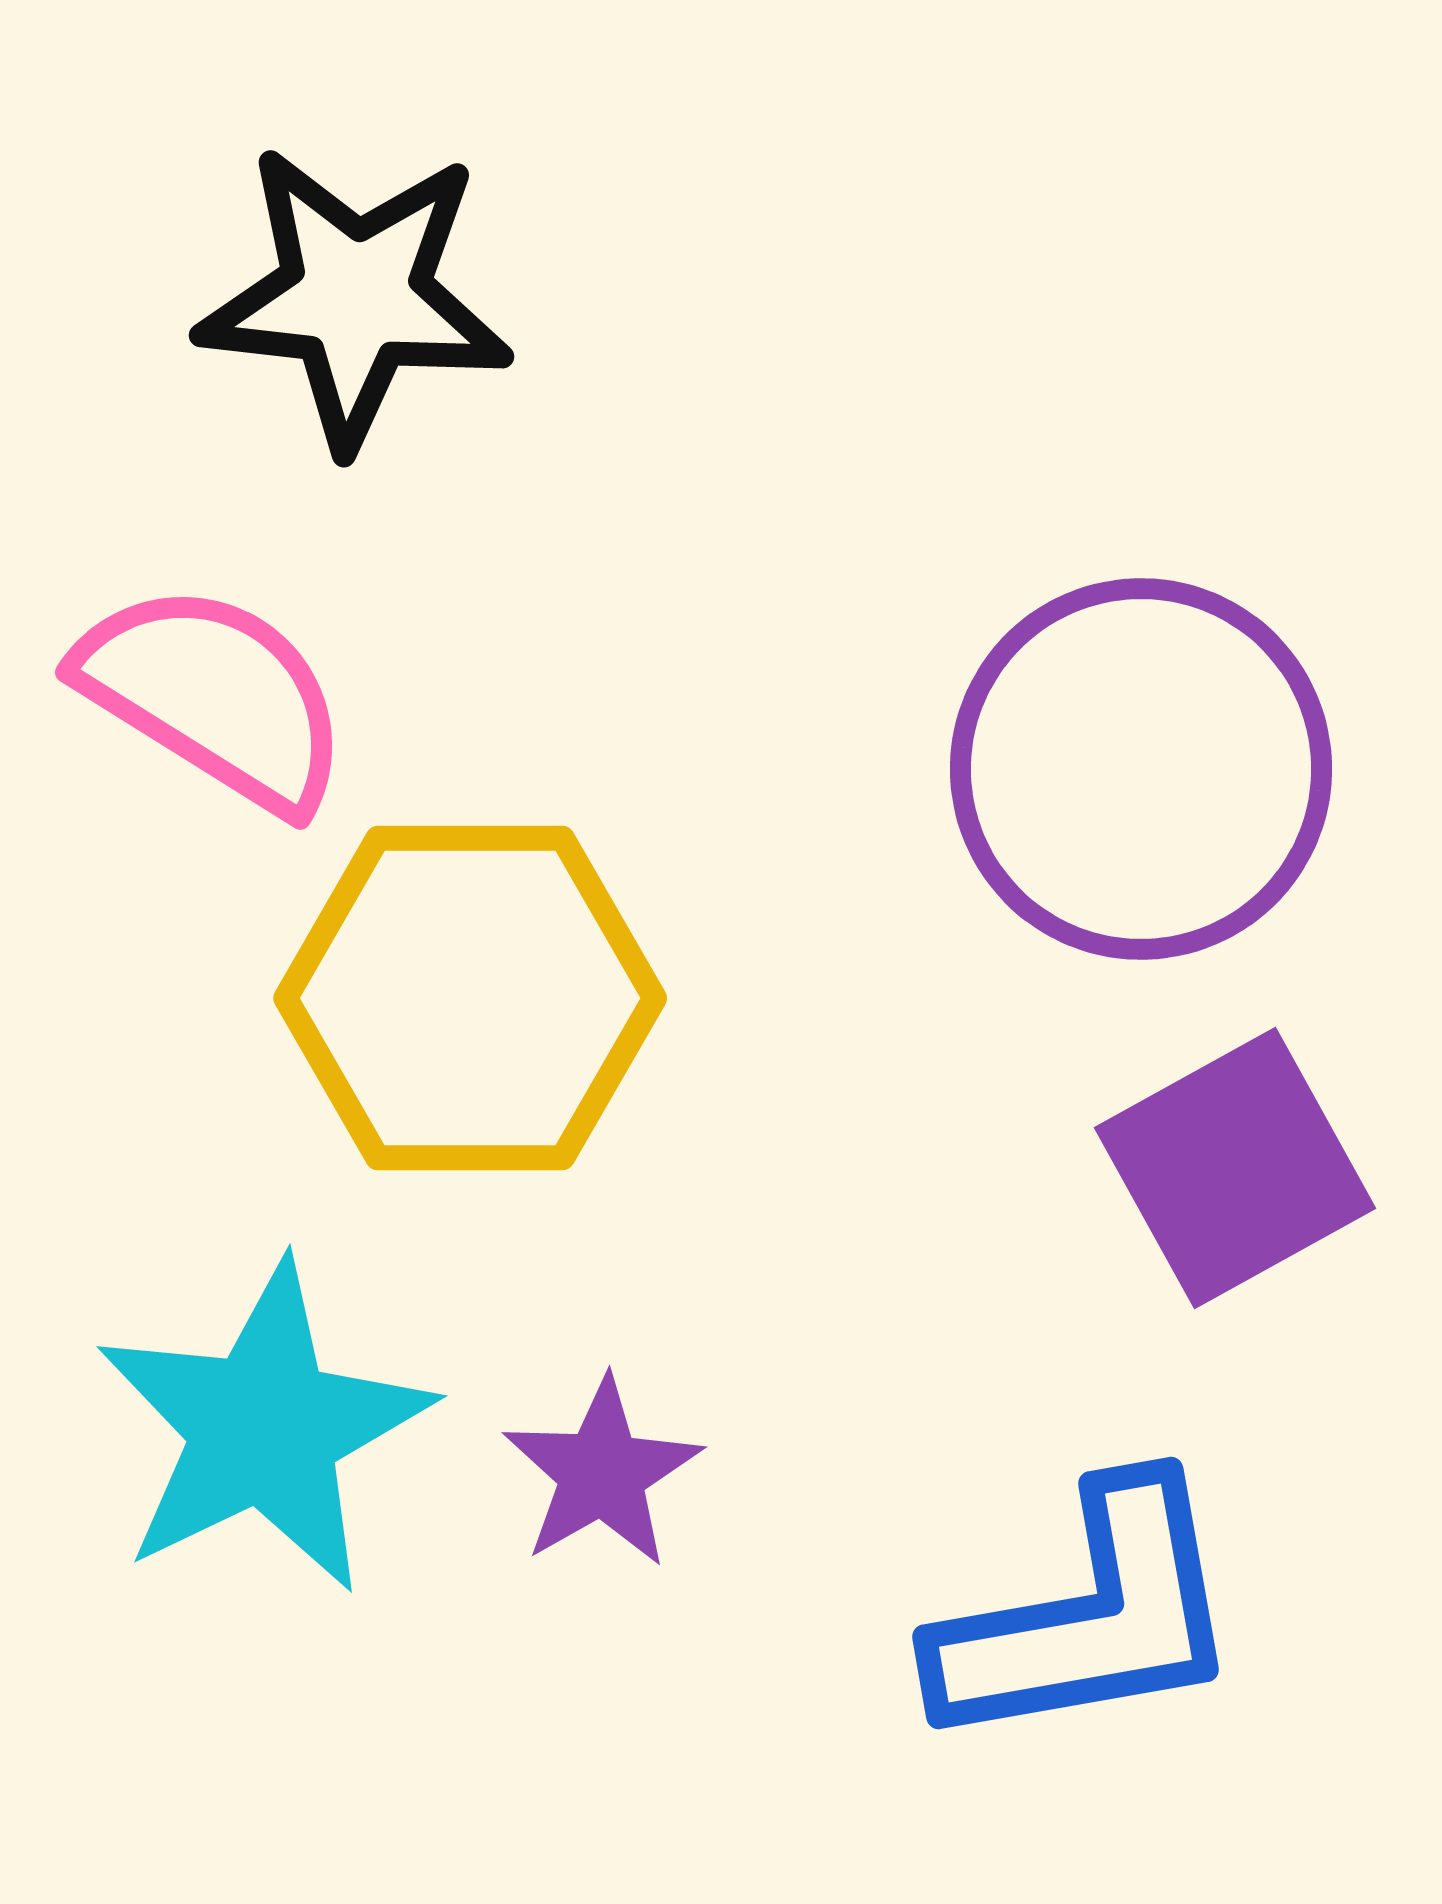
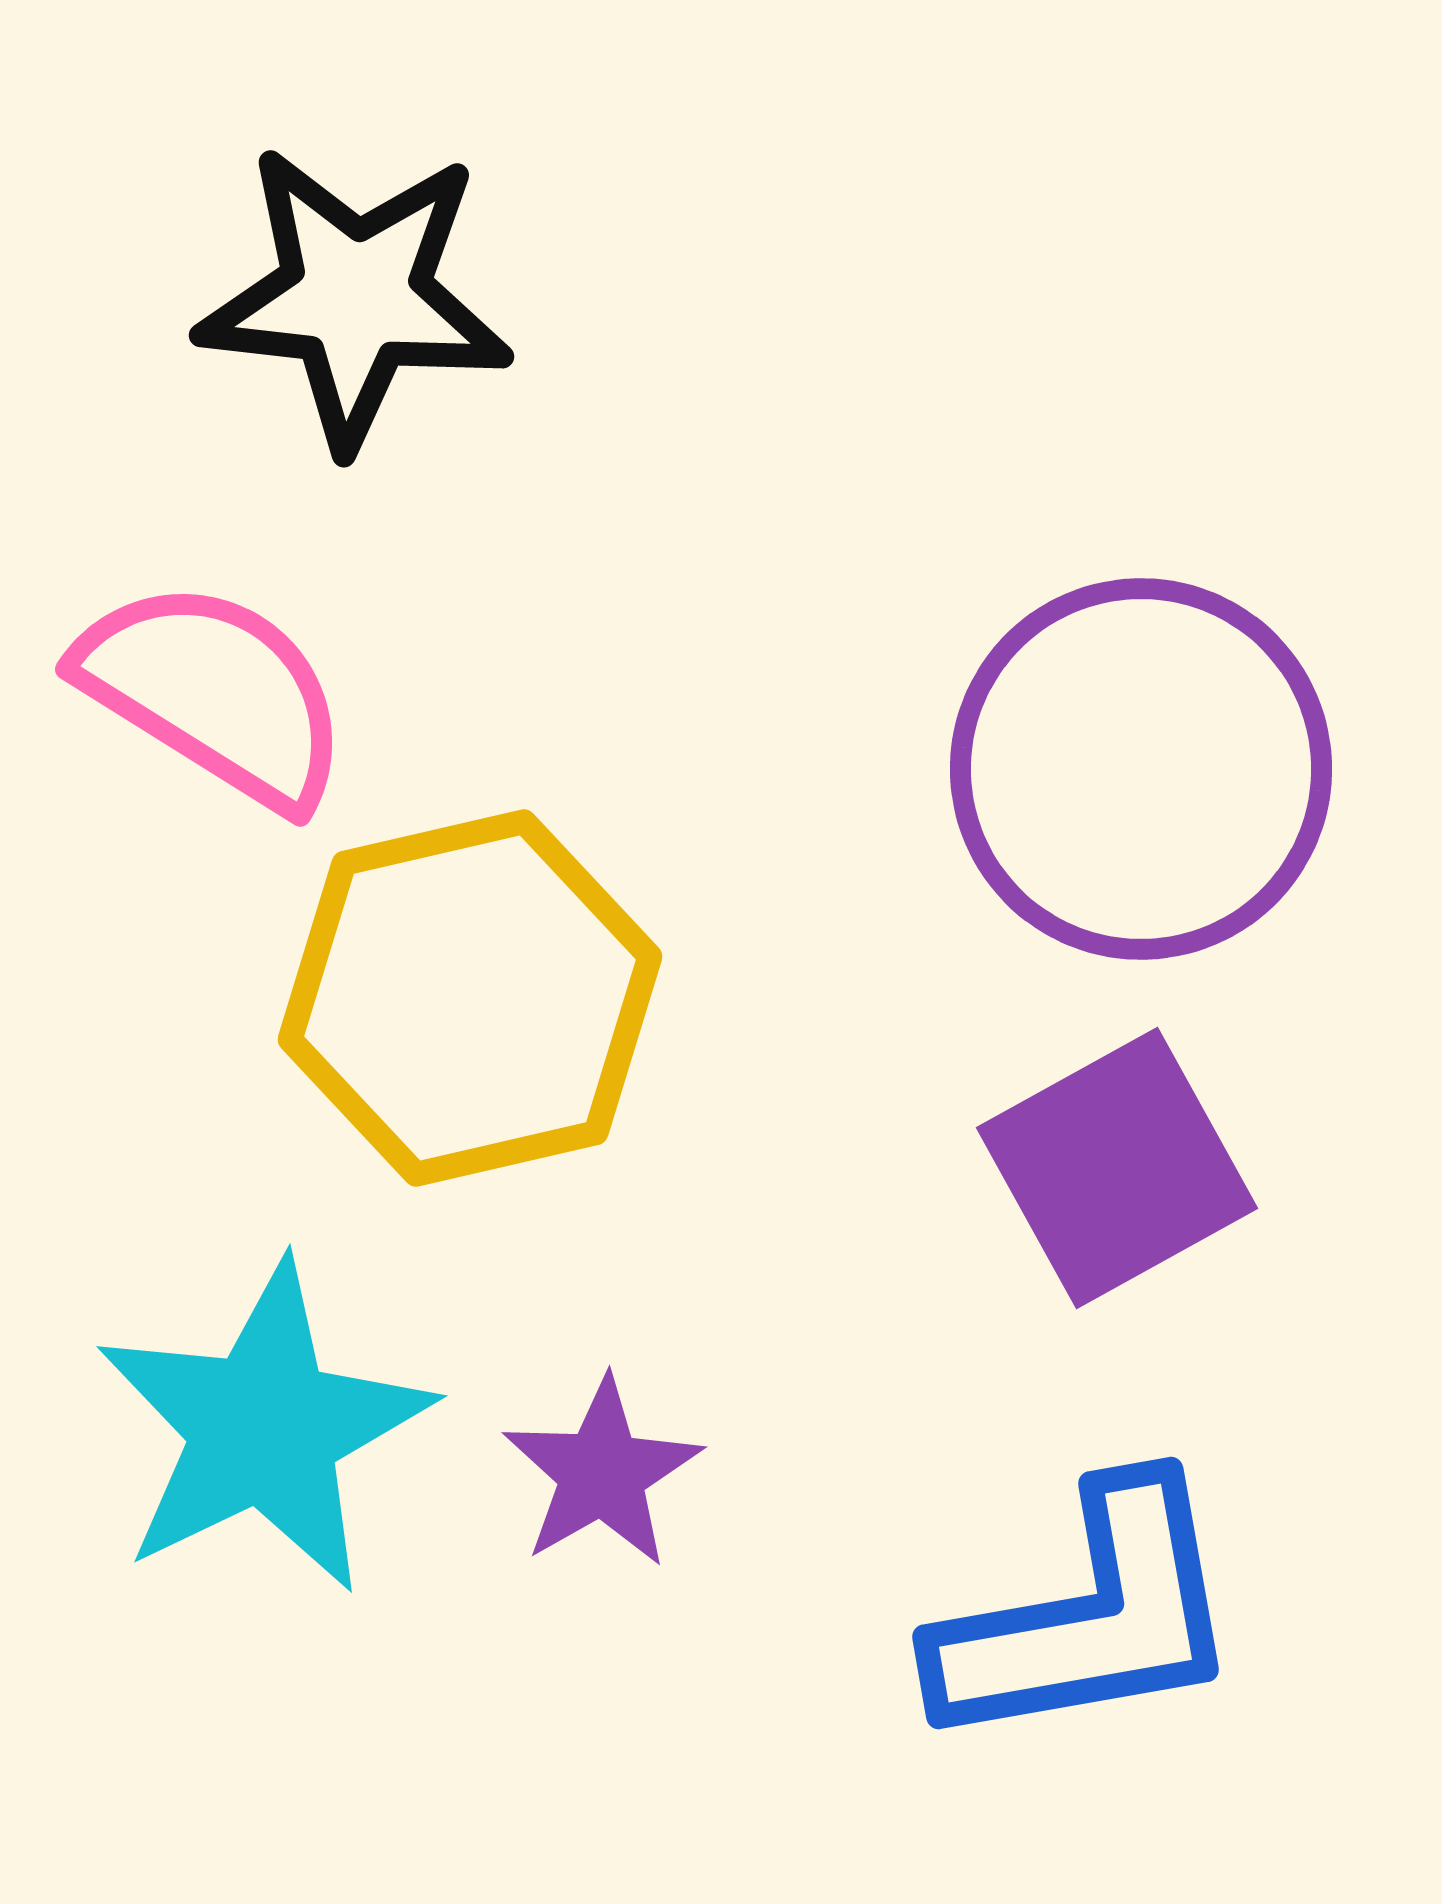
pink semicircle: moved 3 px up
yellow hexagon: rotated 13 degrees counterclockwise
purple square: moved 118 px left
